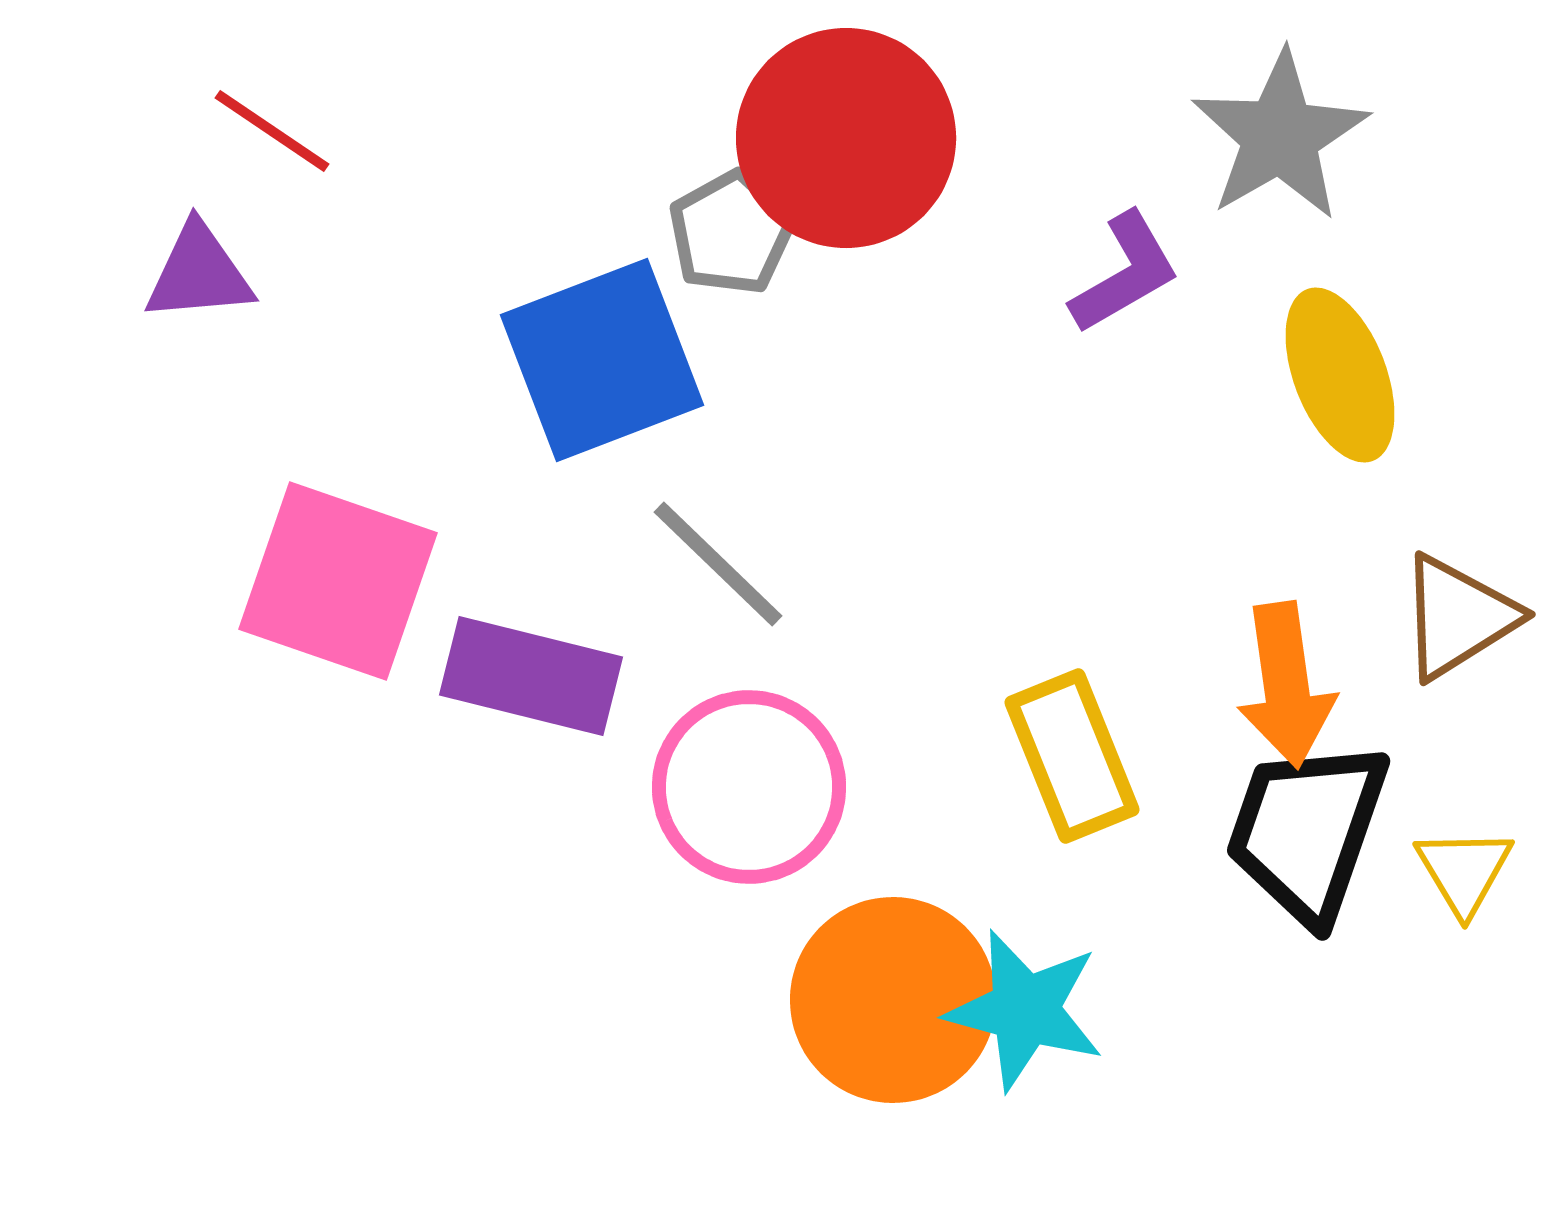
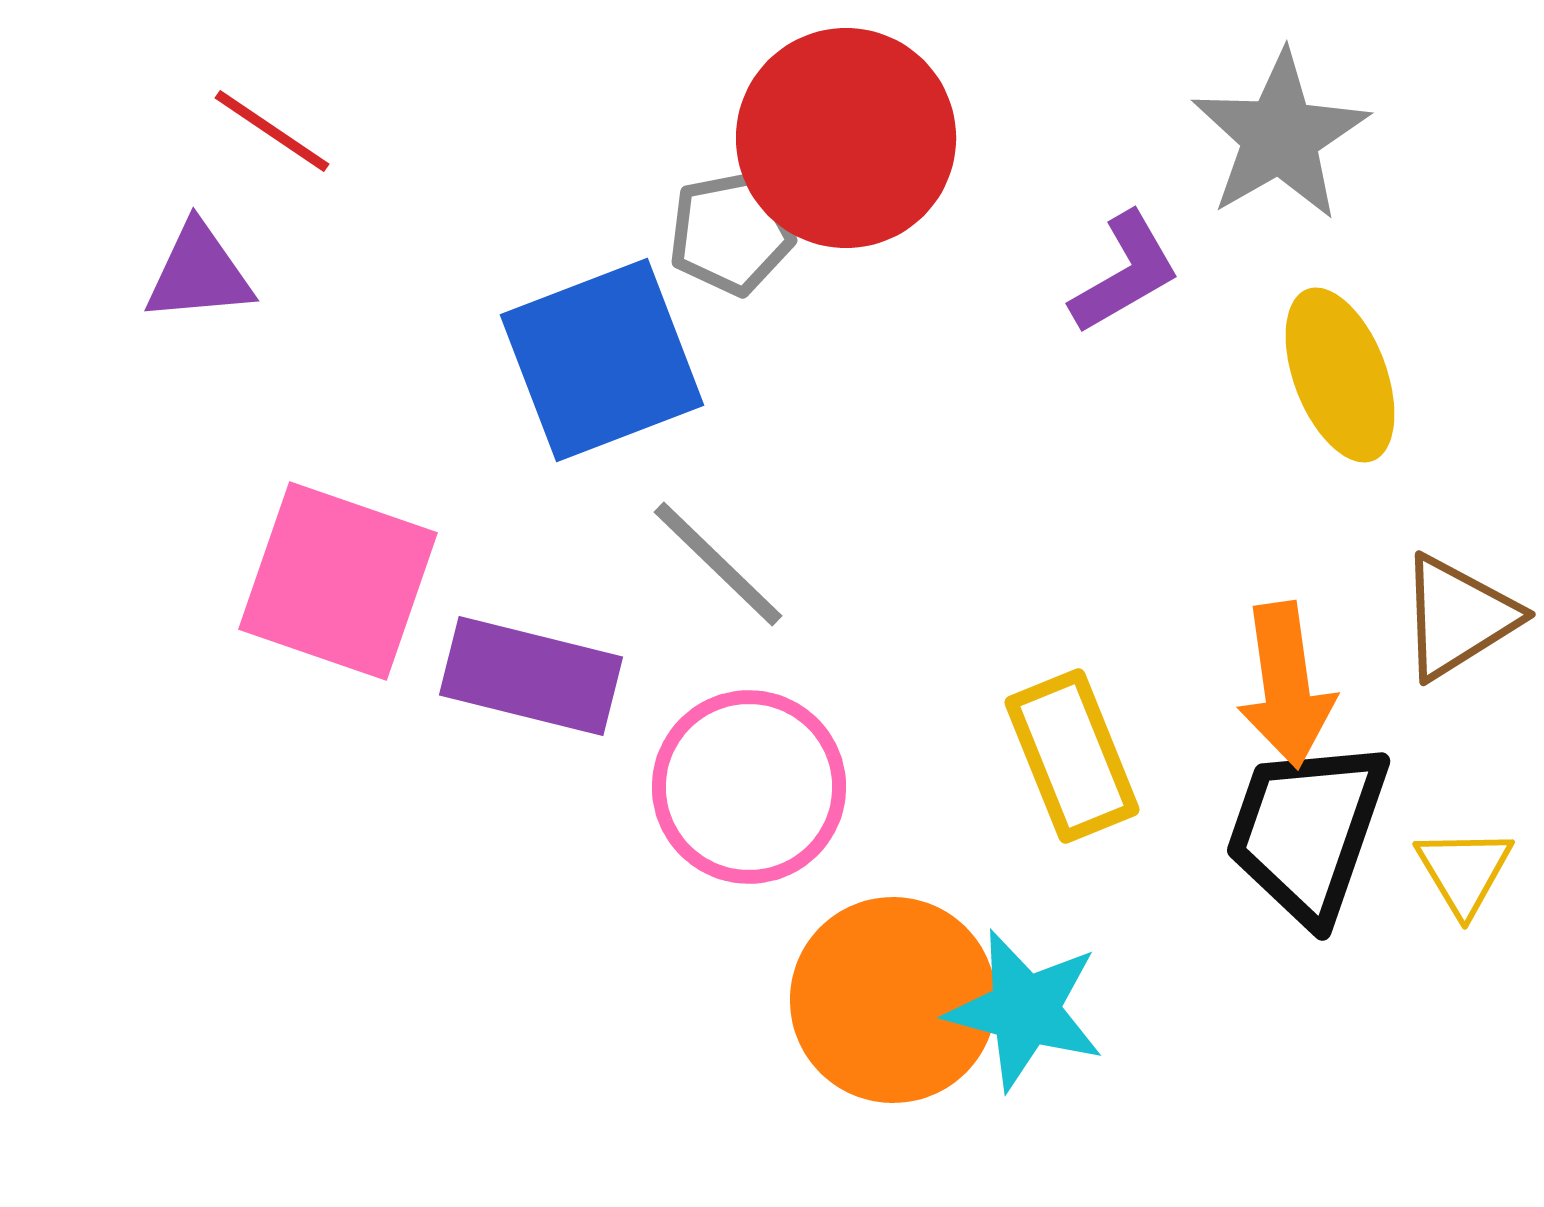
gray pentagon: rotated 18 degrees clockwise
